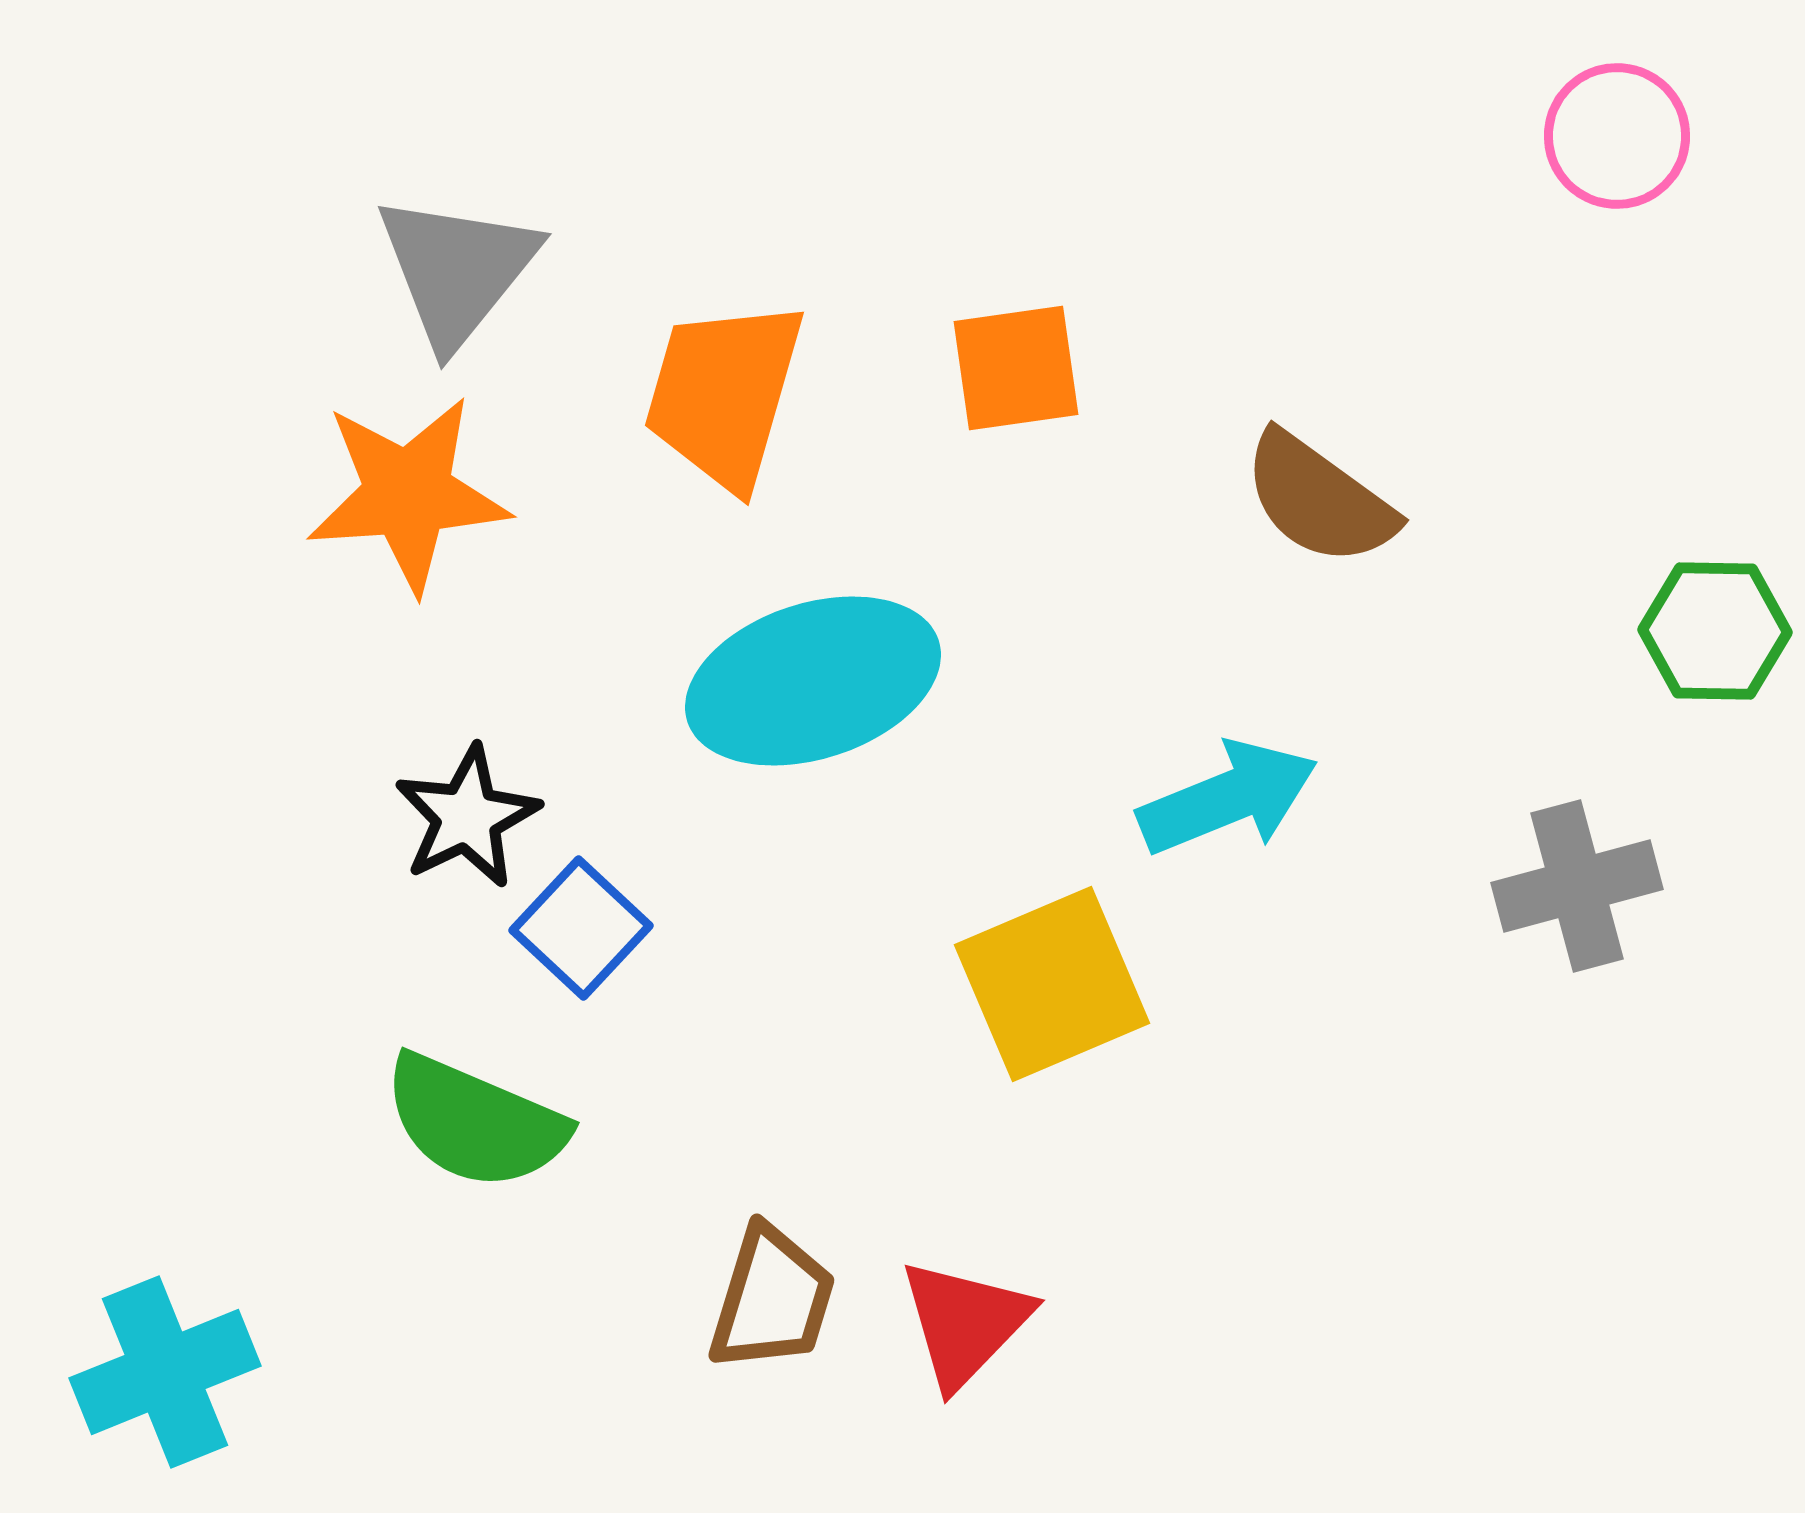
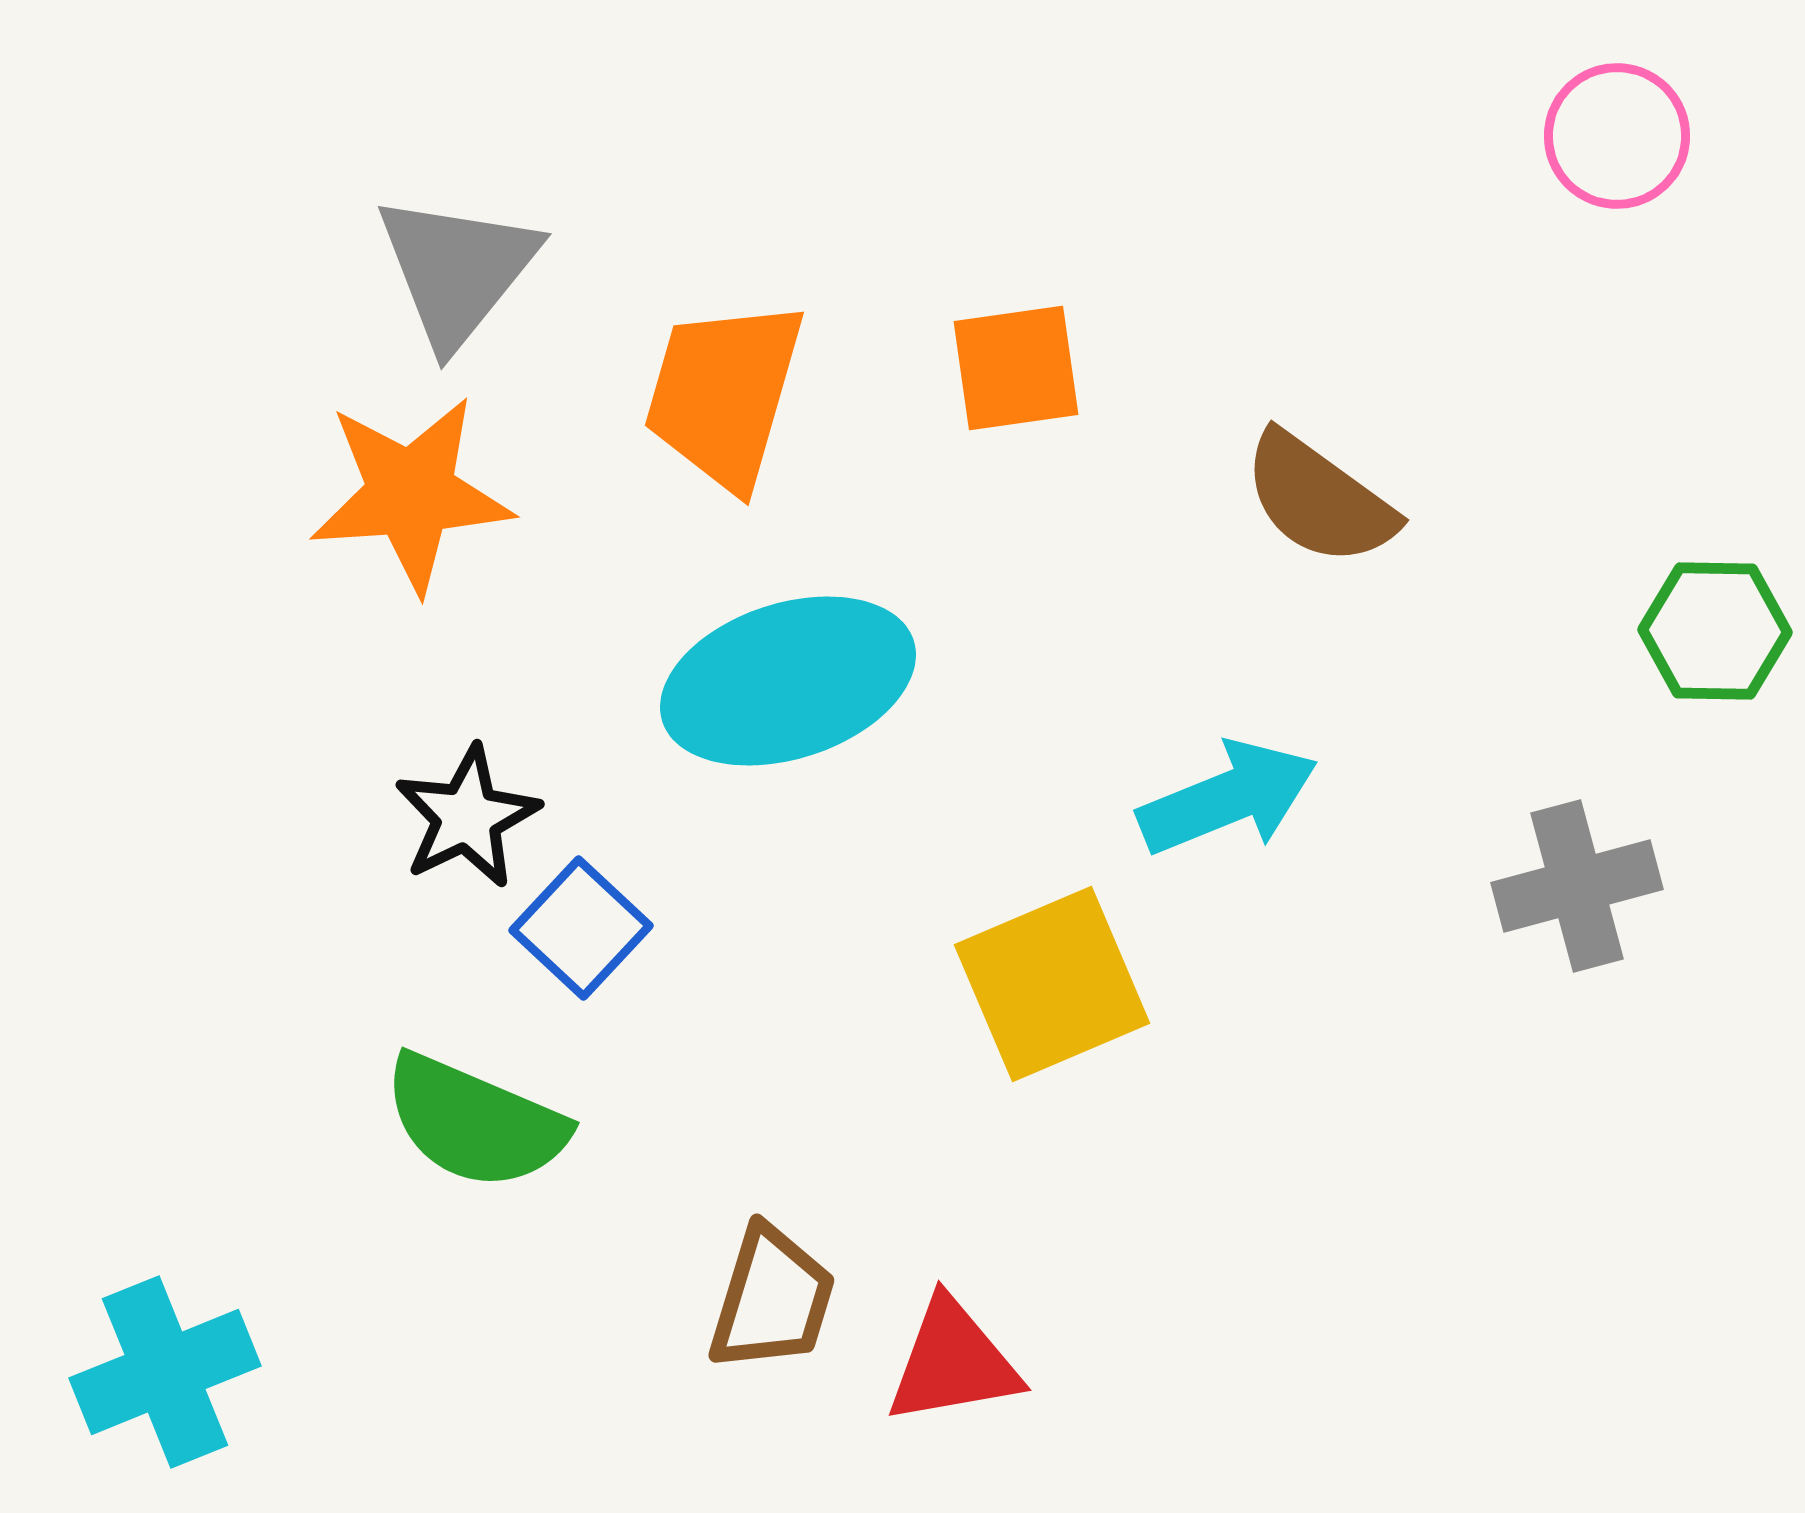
orange star: moved 3 px right
cyan ellipse: moved 25 px left
red triangle: moved 12 px left, 39 px down; rotated 36 degrees clockwise
